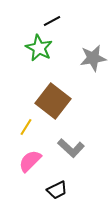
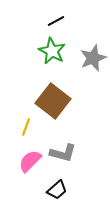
black line: moved 4 px right
green star: moved 13 px right, 3 px down
gray star: rotated 12 degrees counterclockwise
yellow line: rotated 12 degrees counterclockwise
gray L-shape: moved 8 px left, 5 px down; rotated 28 degrees counterclockwise
black trapezoid: rotated 15 degrees counterclockwise
